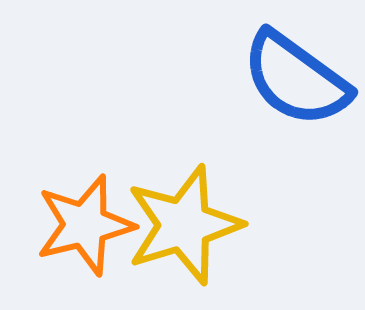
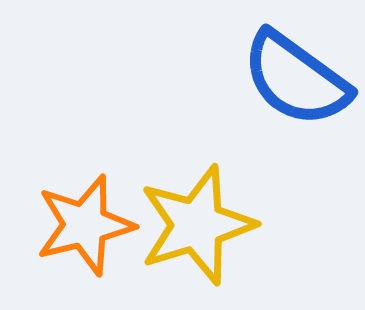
yellow star: moved 13 px right
